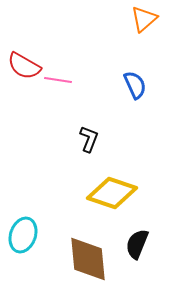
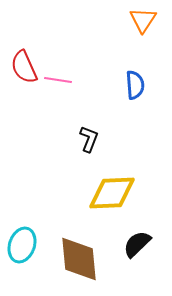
orange triangle: moved 1 px left, 1 px down; rotated 16 degrees counterclockwise
red semicircle: moved 1 px down; rotated 36 degrees clockwise
blue semicircle: rotated 20 degrees clockwise
yellow diamond: rotated 21 degrees counterclockwise
cyan ellipse: moved 1 px left, 10 px down
black semicircle: rotated 24 degrees clockwise
brown diamond: moved 9 px left
